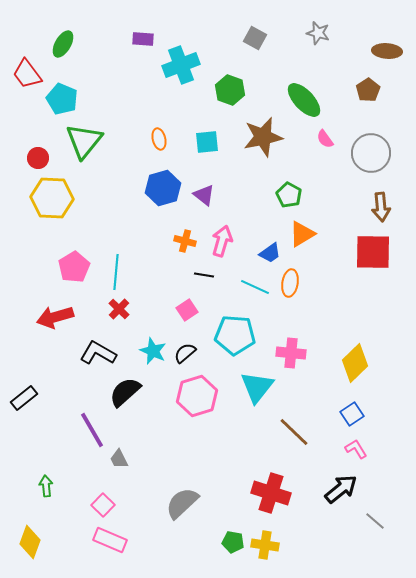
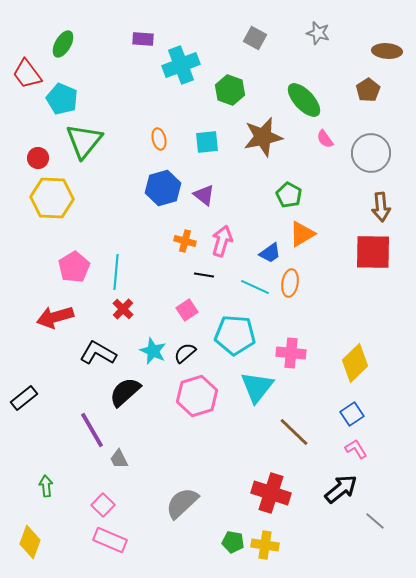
red cross at (119, 309): moved 4 px right
